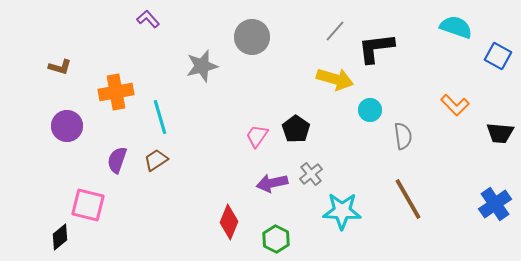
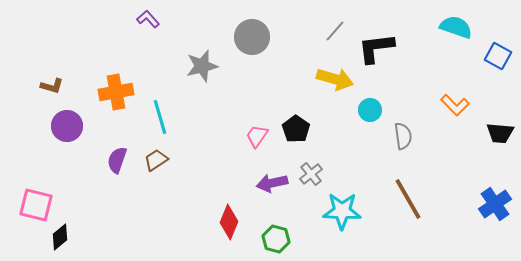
brown L-shape: moved 8 px left, 19 px down
pink square: moved 52 px left
green hexagon: rotated 12 degrees counterclockwise
